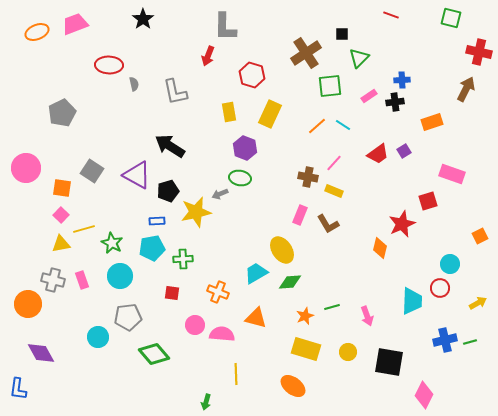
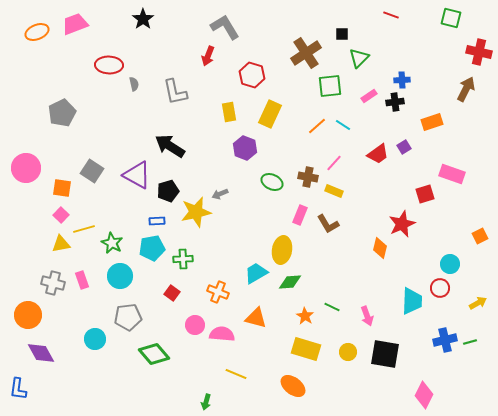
gray L-shape at (225, 27): rotated 148 degrees clockwise
purple square at (404, 151): moved 4 px up
green ellipse at (240, 178): moved 32 px right, 4 px down; rotated 15 degrees clockwise
red square at (428, 201): moved 3 px left, 7 px up
yellow ellipse at (282, 250): rotated 44 degrees clockwise
gray cross at (53, 280): moved 3 px down
red square at (172, 293): rotated 28 degrees clockwise
orange circle at (28, 304): moved 11 px down
green line at (332, 307): rotated 42 degrees clockwise
orange star at (305, 316): rotated 18 degrees counterclockwise
cyan circle at (98, 337): moved 3 px left, 2 px down
black square at (389, 362): moved 4 px left, 8 px up
yellow line at (236, 374): rotated 65 degrees counterclockwise
